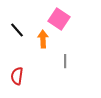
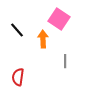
red semicircle: moved 1 px right, 1 px down
